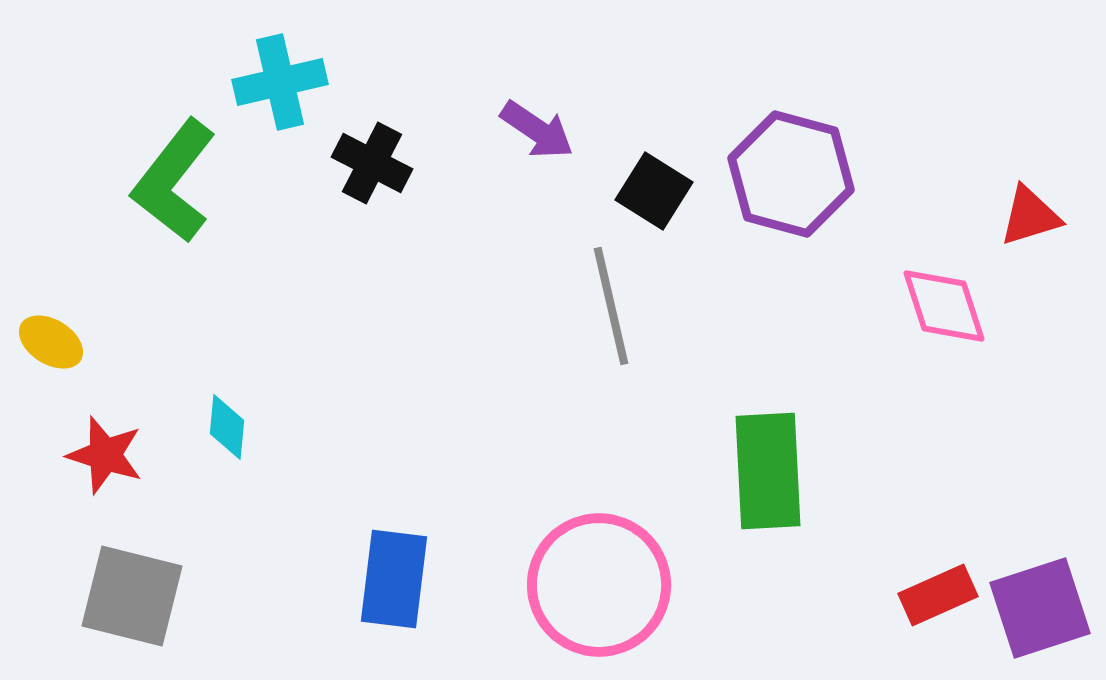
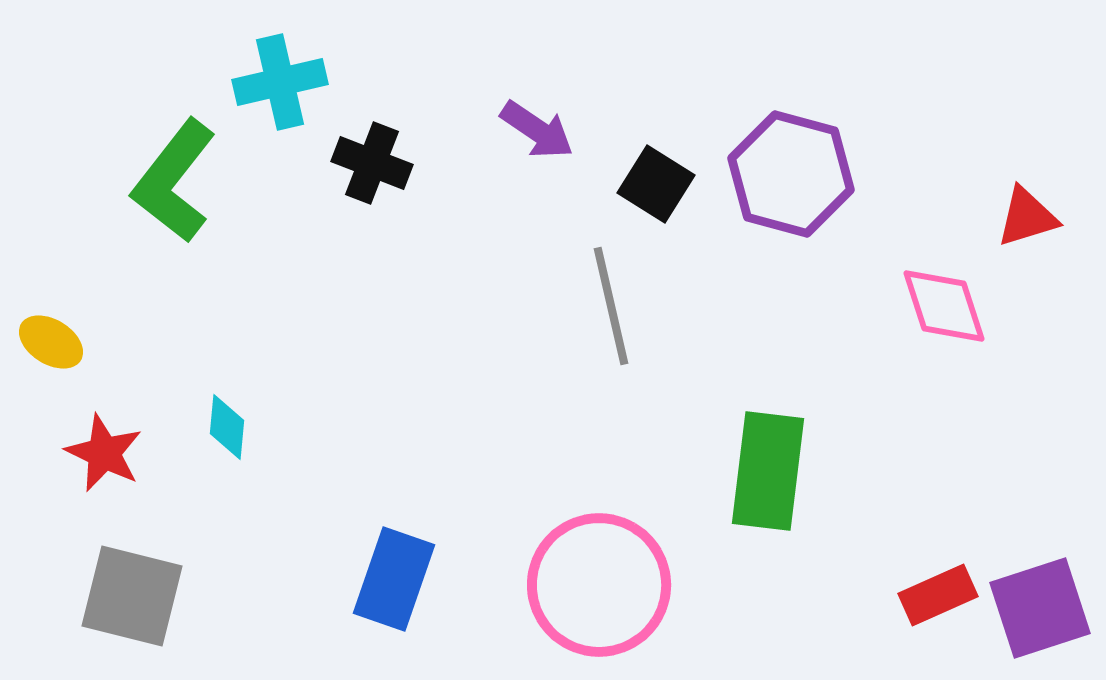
black cross: rotated 6 degrees counterclockwise
black square: moved 2 px right, 7 px up
red triangle: moved 3 px left, 1 px down
red star: moved 1 px left, 2 px up; rotated 8 degrees clockwise
green rectangle: rotated 10 degrees clockwise
blue rectangle: rotated 12 degrees clockwise
